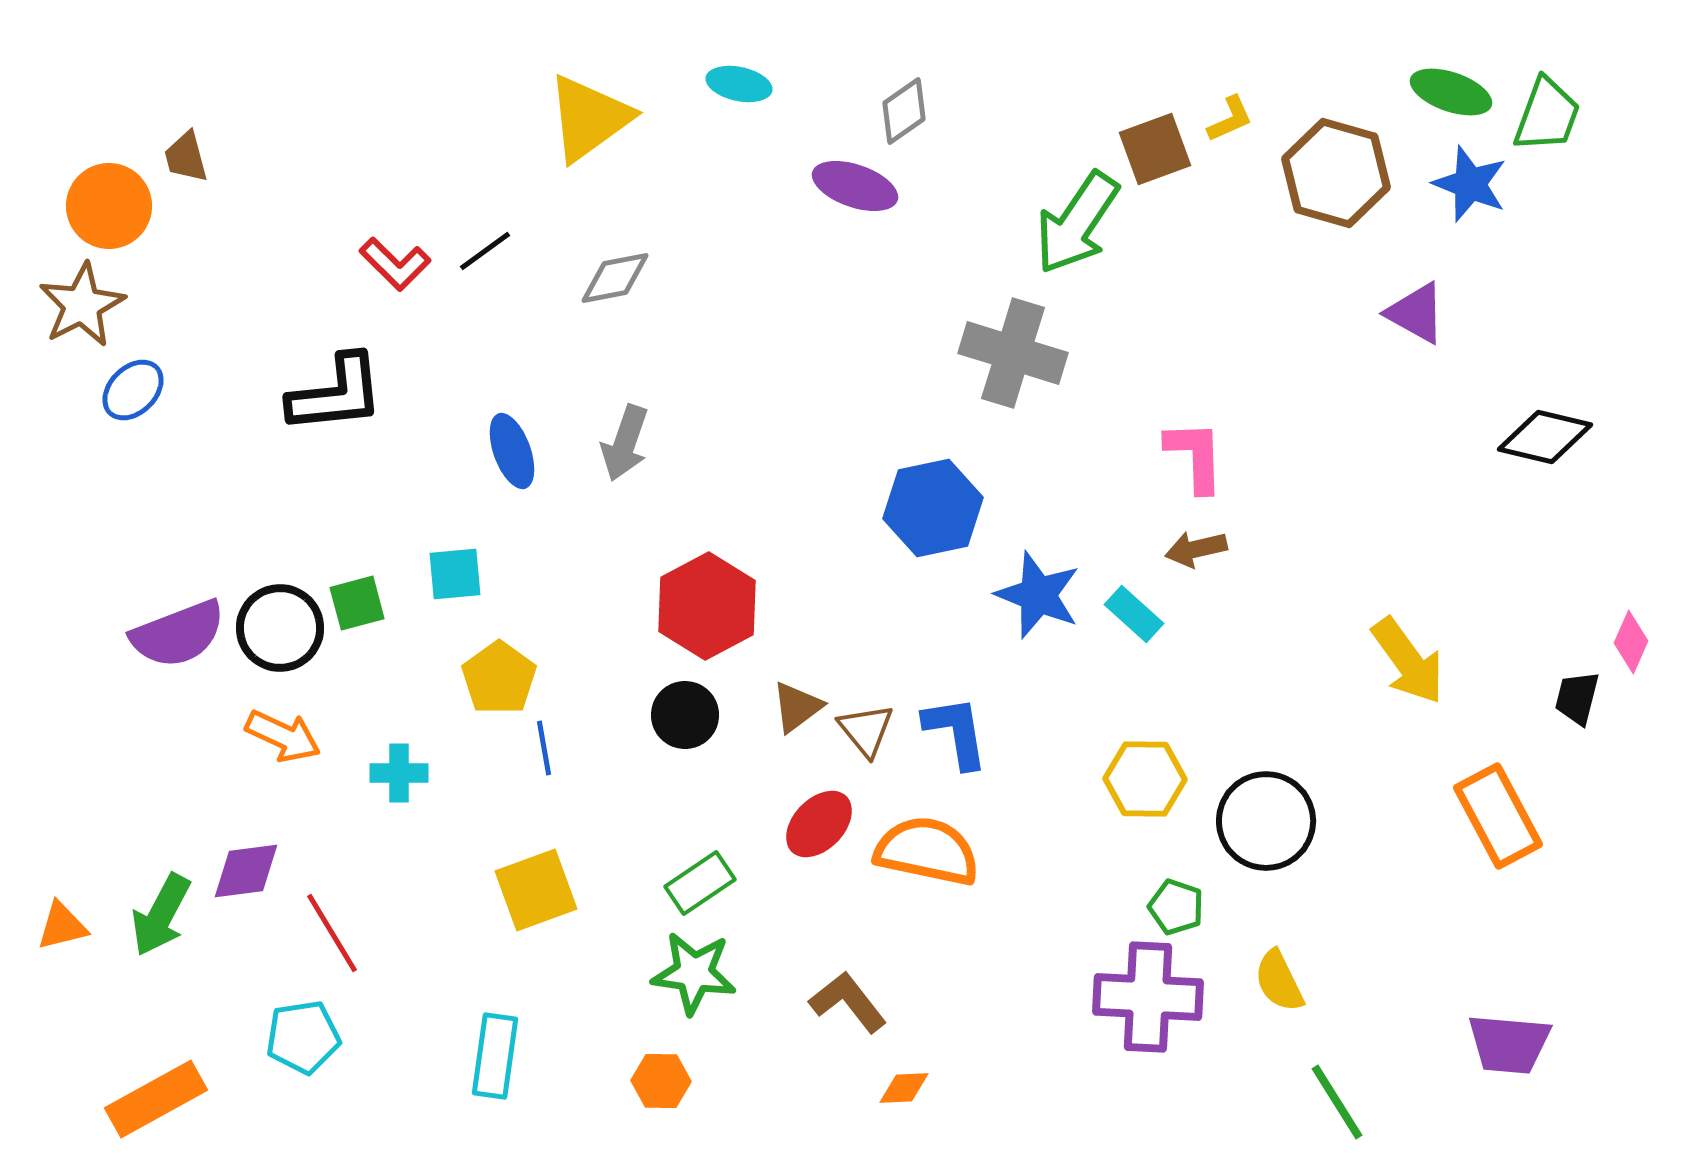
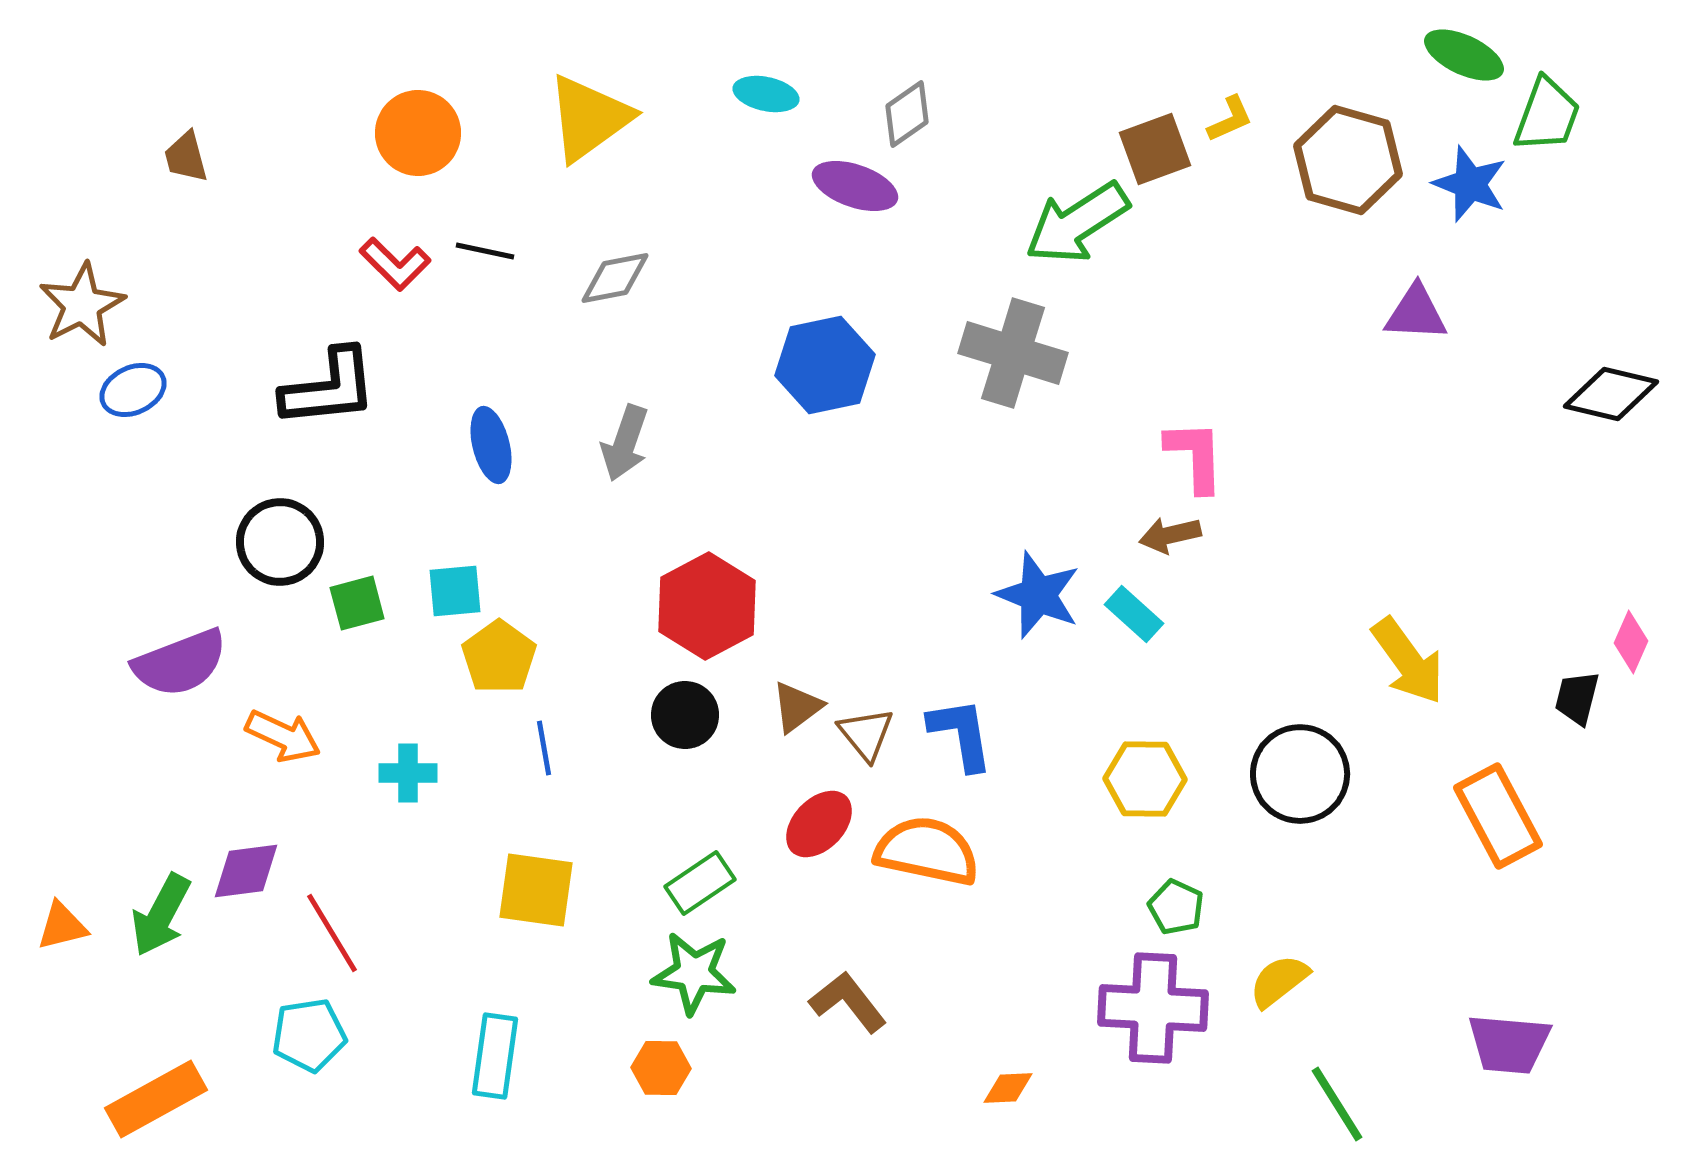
cyan ellipse at (739, 84): moved 27 px right, 10 px down
green ellipse at (1451, 92): moved 13 px right, 37 px up; rotated 6 degrees clockwise
gray diamond at (904, 111): moved 3 px right, 3 px down
brown hexagon at (1336, 173): moved 12 px right, 13 px up
orange circle at (109, 206): moved 309 px right, 73 px up
green arrow at (1077, 223): rotated 23 degrees clockwise
black line at (485, 251): rotated 48 degrees clockwise
purple triangle at (1416, 313): rotated 26 degrees counterclockwise
blue ellipse at (133, 390): rotated 20 degrees clockwise
black L-shape at (336, 394): moved 7 px left, 6 px up
black diamond at (1545, 437): moved 66 px right, 43 px up
blue ellipse at (512, 451): moved 21 px left, 6 px up; rotated 6 degrees clockwise
blue hexagon at (933, 508): moved 108 px left, 143 px up
brown arrow at (1196, 549): moved 26 px left, 14 px up
cyan square at (455, 574): moved 17 px down
black circle at (280, 628): moved 86 px up
purple semicircle at (178, 634): moved 2 px right, 29 px down
yellow pentagon at (499, 678): moved 21 px up
brown triangle at (866, 730): moved 4 px down
blue L-shape at (956, 732): moved 5 px right, 2 px down
cyan cross at (399, 773): moved 9 px right
black circle at (1266, 821): moved 34 px right, 47 px up
yellow square at (536, 890): rotated 28 degrees clockwise
green pentagon at (1176, 907): rotated 6 degrees clockwise
yellow semicircle at (1279, 981): rotated 78 degrees clockwise
purple cross at (1148, 997): moved 5 px right, 11 px down
cyan pentagon at (303, 1037): moved 6 px right, 2 px up
orange hexagon at (661, 1081): moved 13 px up
orange diamond at (904, 1088): moved 104 px right
green line at (1337, 1102): moved 2 px down
